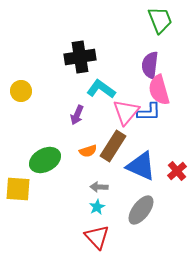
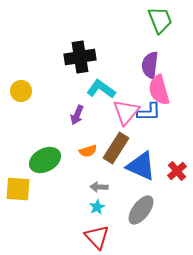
brown rectangle: moved 3 px right, 2 px down
